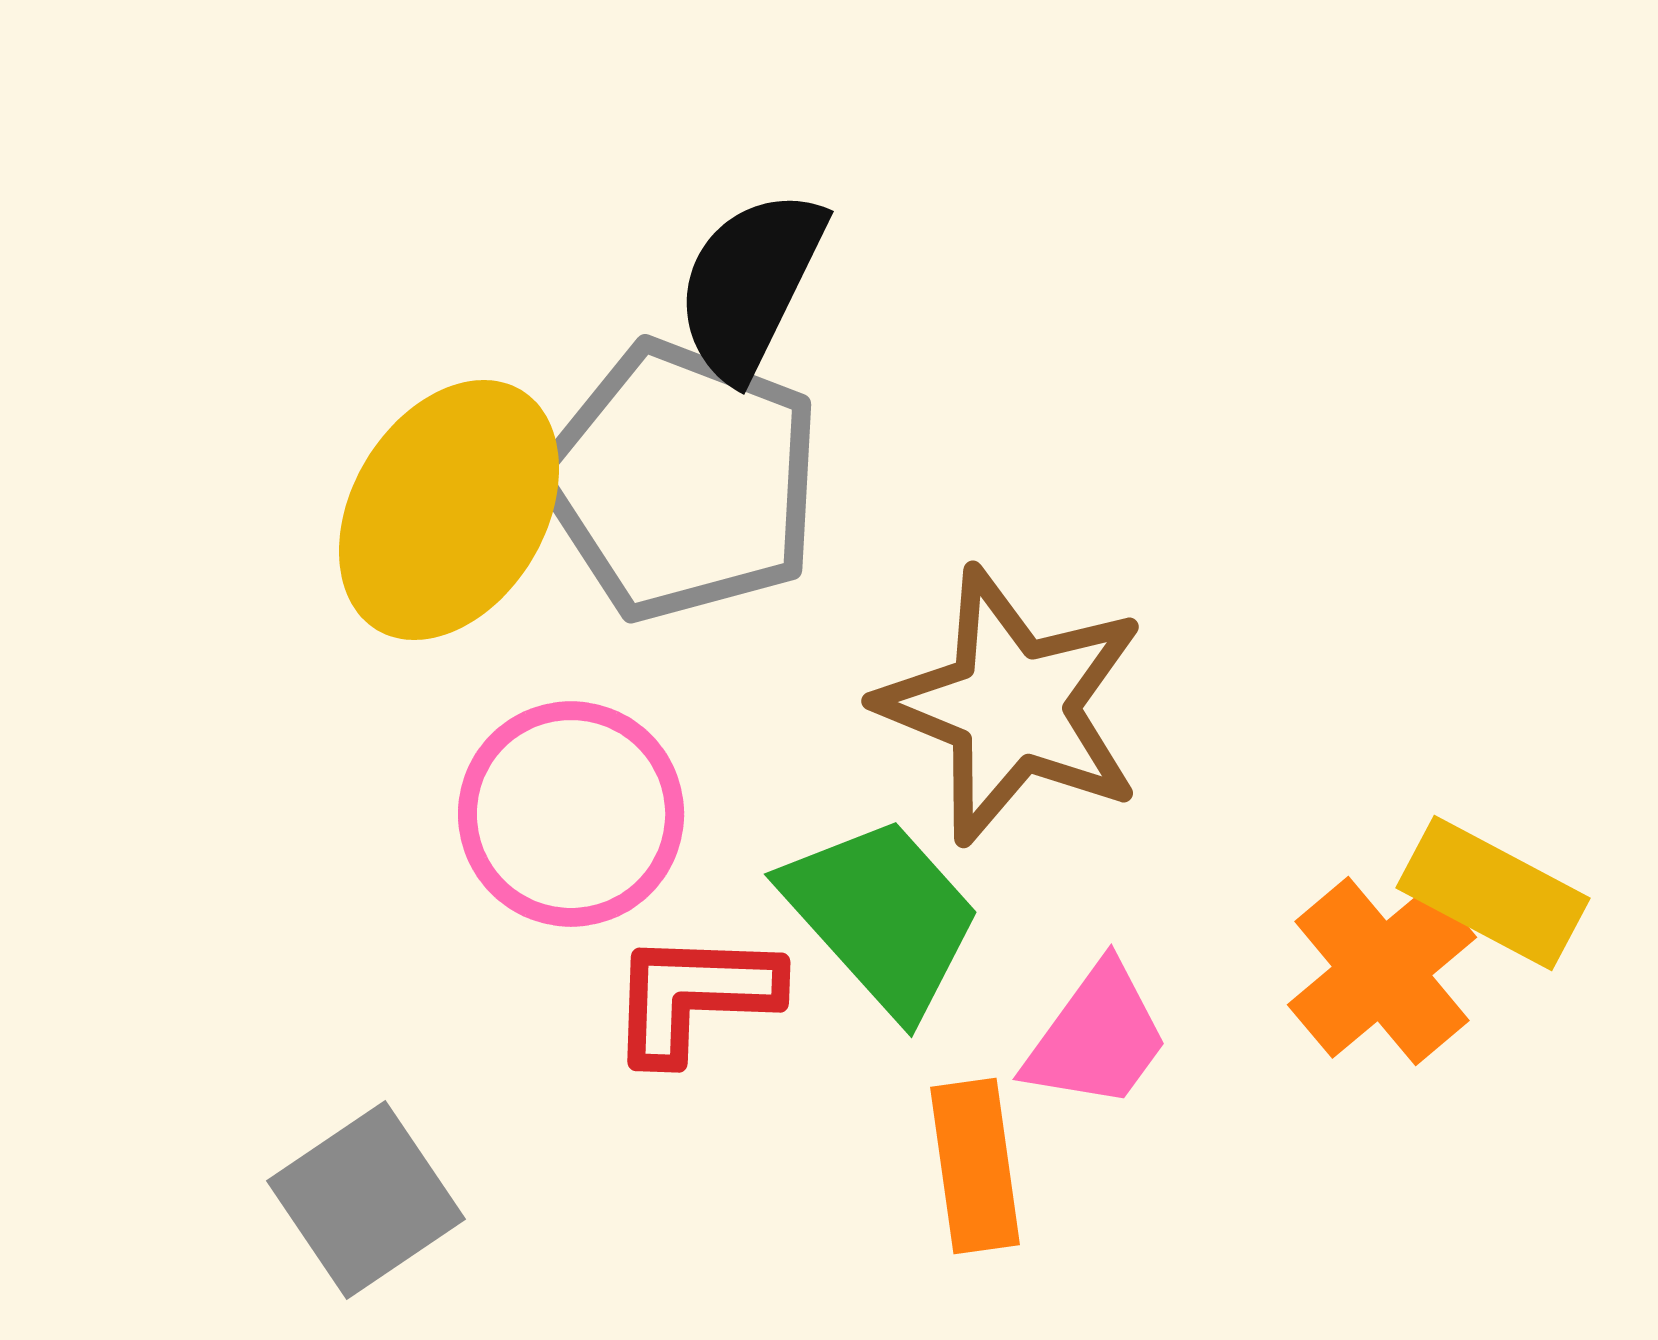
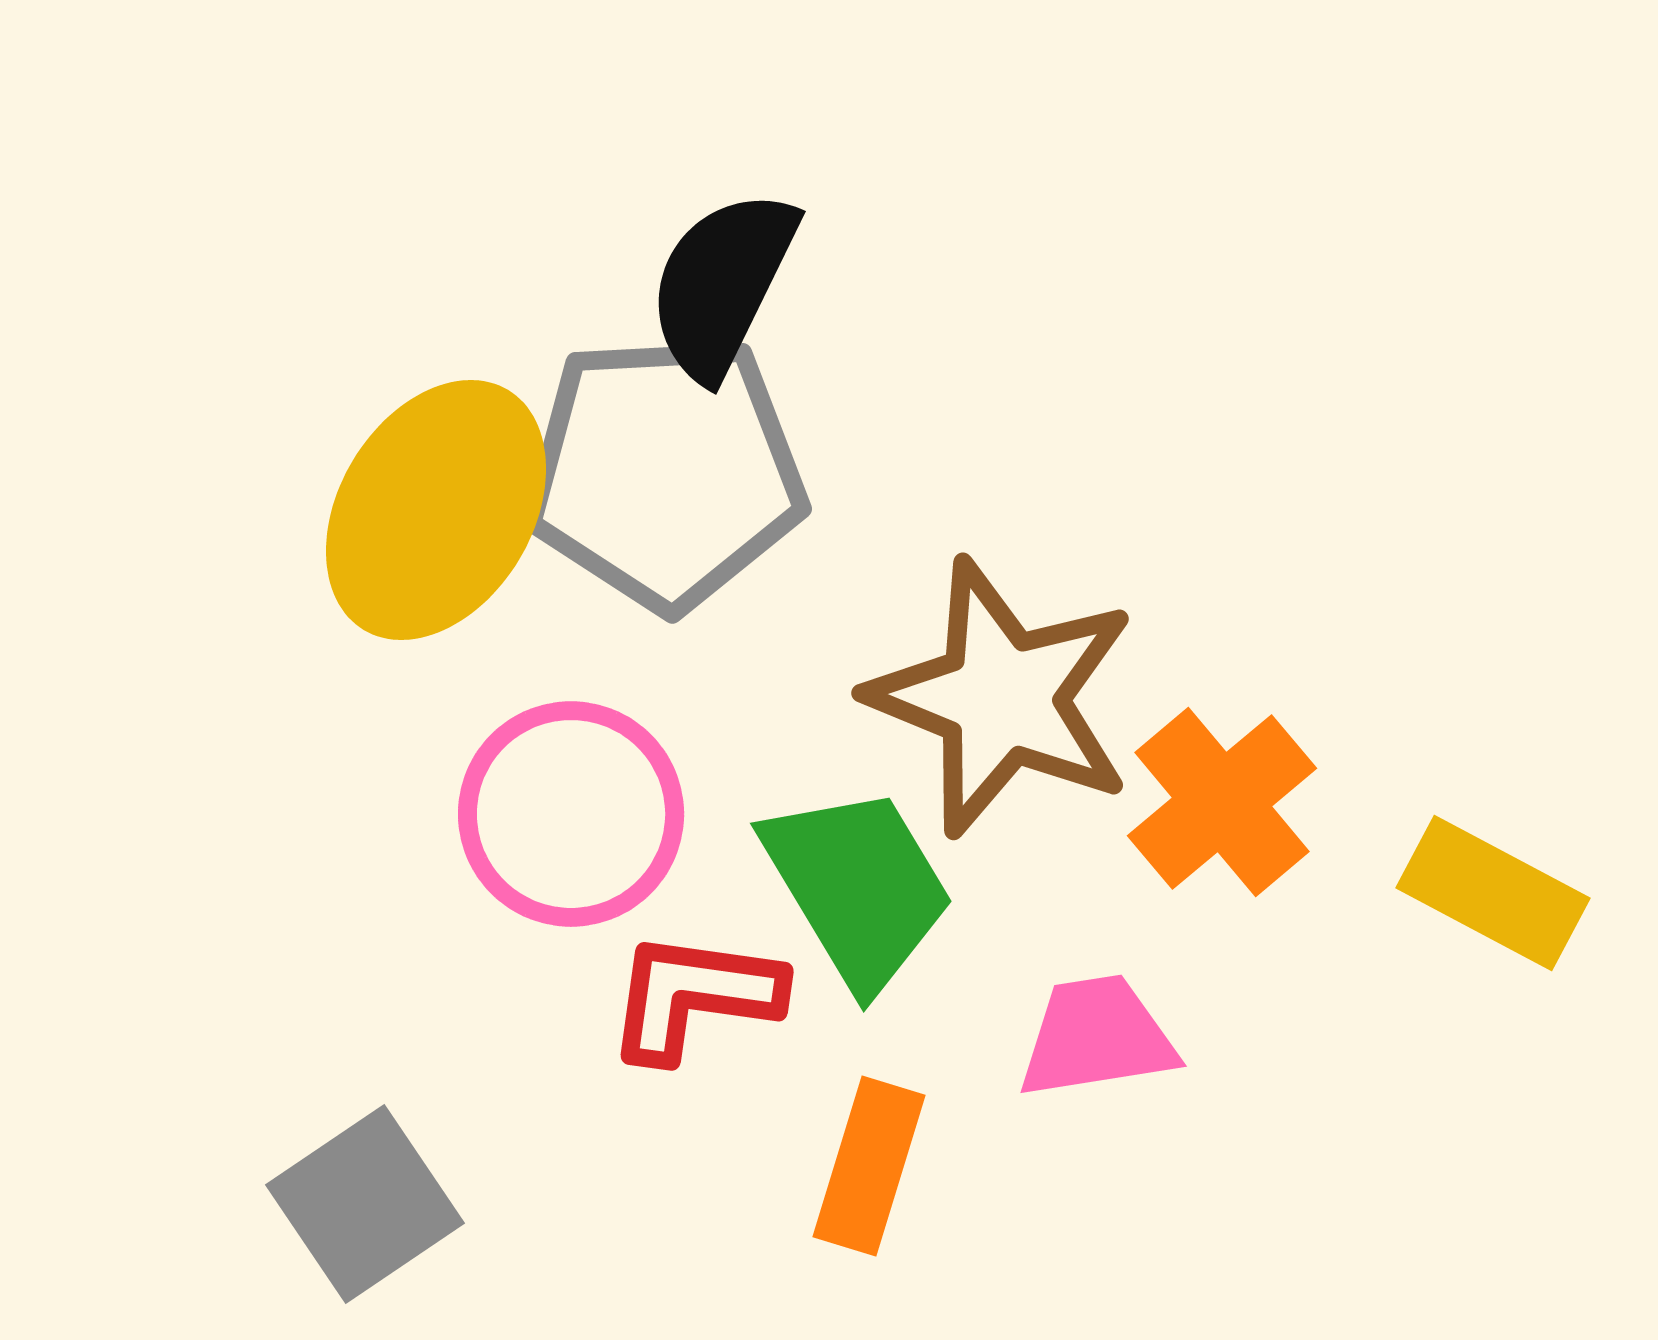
black semicircle: moved 28 px left
gray pentagon: moved 17 px left, 9 px up; rotated 24 degrees counterclockwise
yellow ellipse: moved 13 px left
brown star: moved 10 px left, 8 px up
green trapezoid: moved 24 px left, 29 px up; rotated 11 degrees clockwise
orange cross: moved 160 px left, 169 px up
red L-shape: rotated 6 degrees clockwise
pink trapezoid: rotated 135 degrees counterclockwise
orange rectangle: moved 106 px left; rotated 25 degrees clockwise
gray square: moved 1 px left, 4 px down
